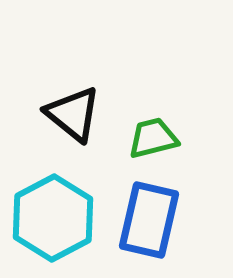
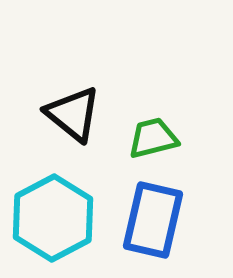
blue rectangle: moved 4 px right
